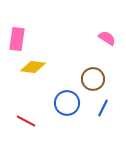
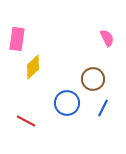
pink semicircle: rotated 30 degrees clockwise
yellow diamond: rotated 50 degrees counterclockwise
